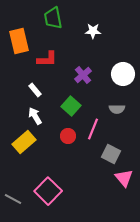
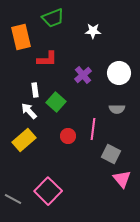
green trapezoid: rotated 100 degrees counterclockwise
orange rectangle: moved 2 px right, 4 px up
white circle: moved 4 px left, 1 px up
white rectangle: rotated 32 degrees clockwise
green square: moved 15 px left, 4 px up
white arrow: moved 6 px left, 5 px up; rotated 12 degrees counterclockwise
pink line: rotated 15 degrees counterclockwise
yellow rectangle: moved 2 px up
pink triangle: moved 2 px left, 1 px down
